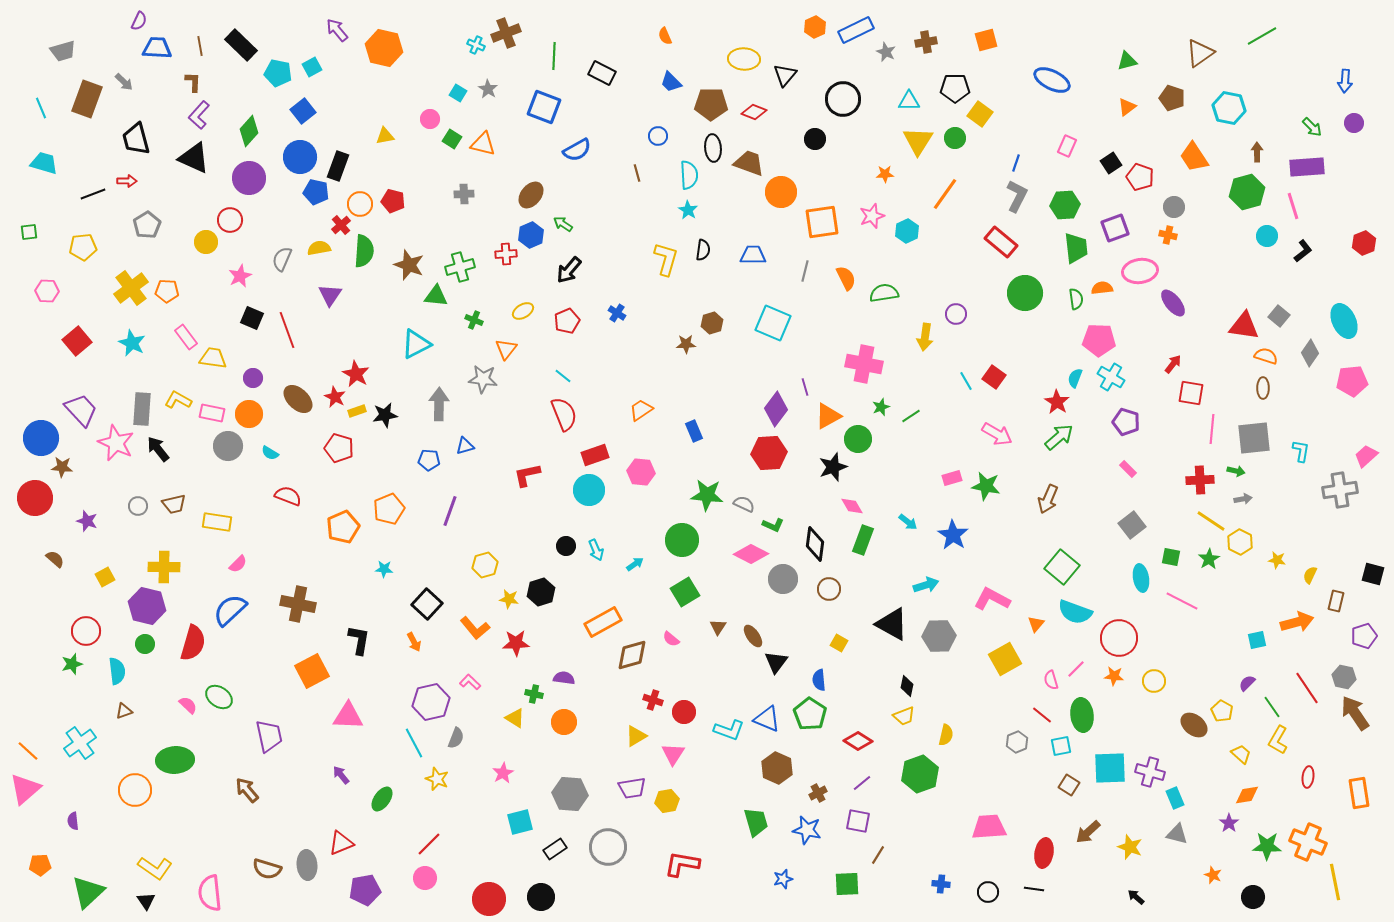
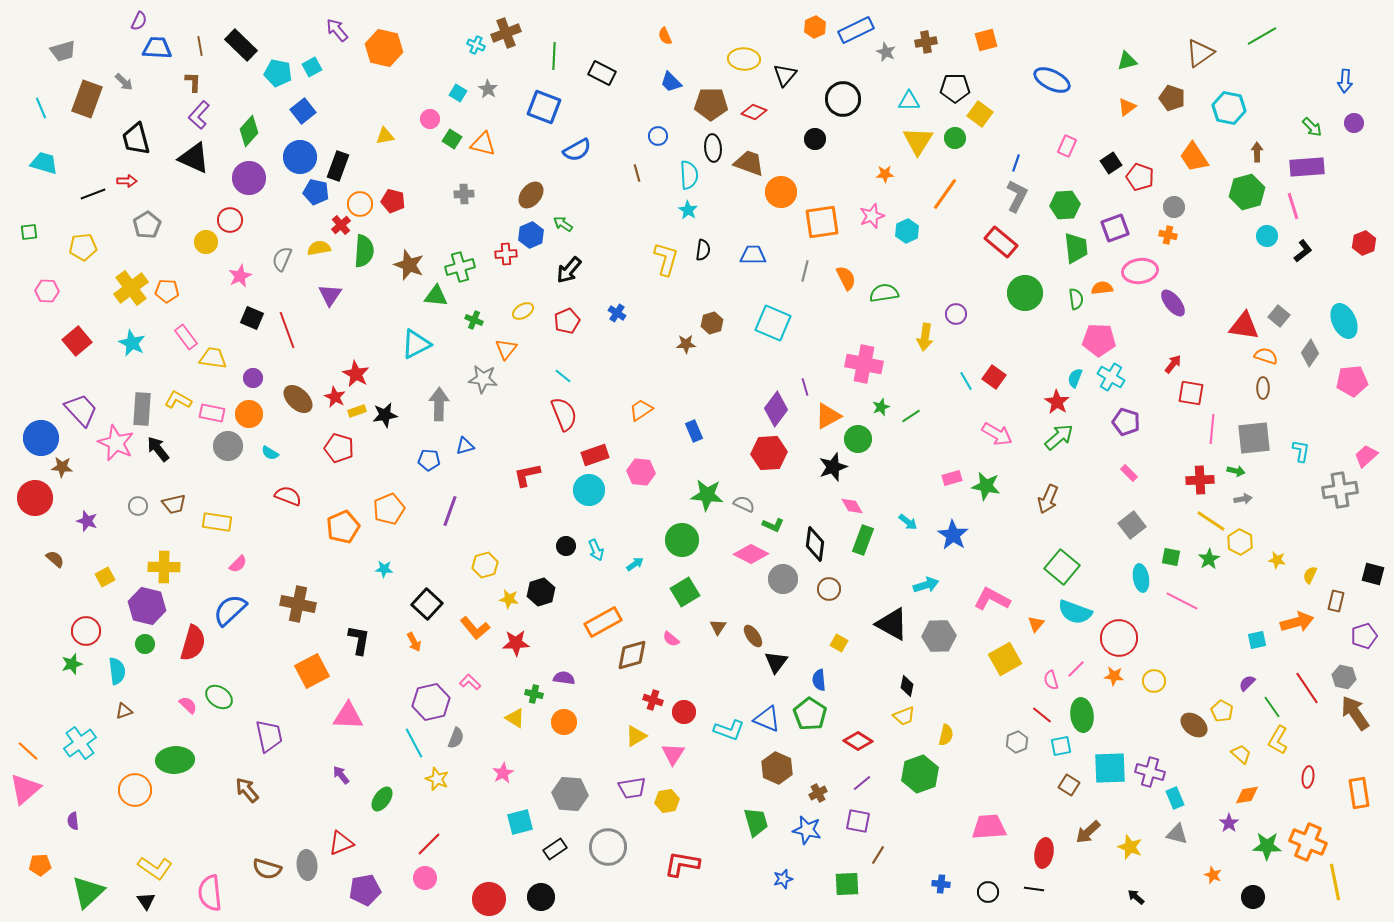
pink rectangle at (1128, 469): moved 1 px right, 4 px down
